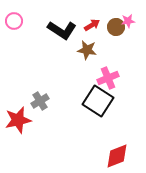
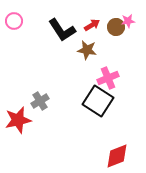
black L-shape: rotated 24 degrees clockwise
